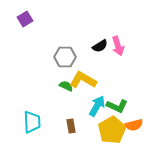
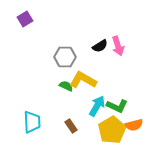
brown rectangle: rotated 24 degrees counterclockwise
